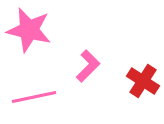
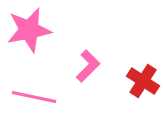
pink star: rotated 24 degrees counterclockwise
pink line: rotated 24 degrees clockwise
